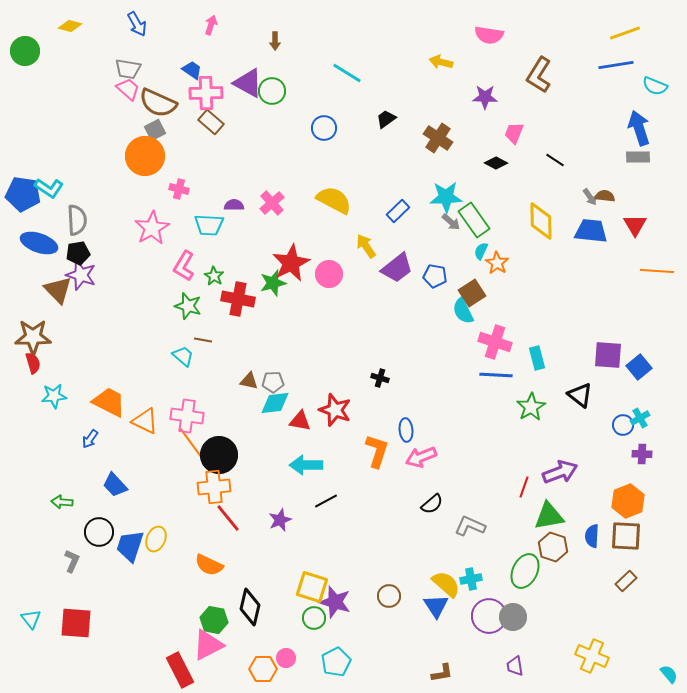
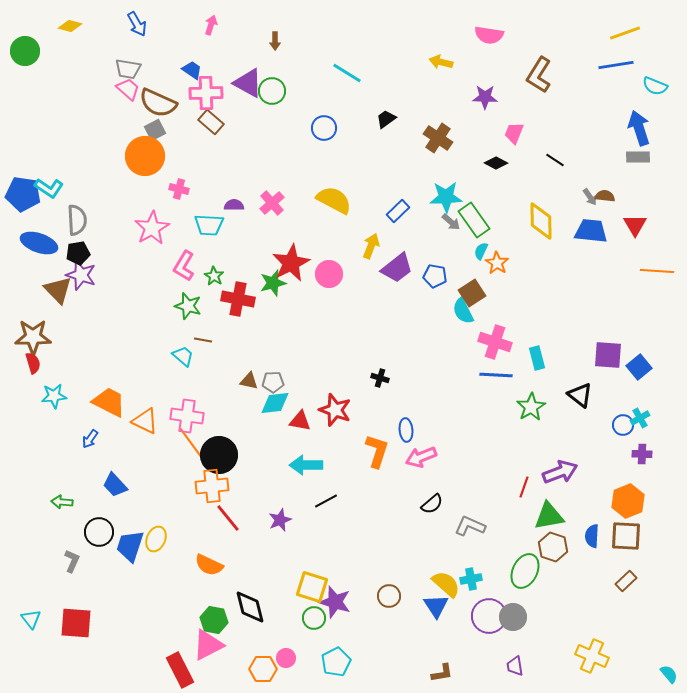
yellow arrow at (366, 246): moved 5 px right; rotated 55 degrees clockwise
orange cross at (214, 487): moved 2 px left, 1 px up
black diamond at (250, 607): rotated 27 degrees counterclockwise
